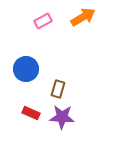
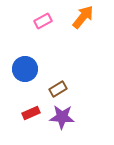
orange arrow: rotated 20 degrees counterclockwise
blue circle: moved 1 px left
brown rectangle: rotated 42 degrees clockwise
red rectangle: rotated 48 degrees counterclockwise
